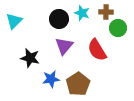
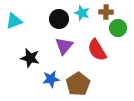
cyan triangle: rotated 24 degrees clockwise
